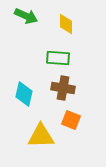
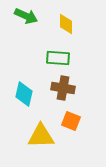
orange square: moved 1 px down
